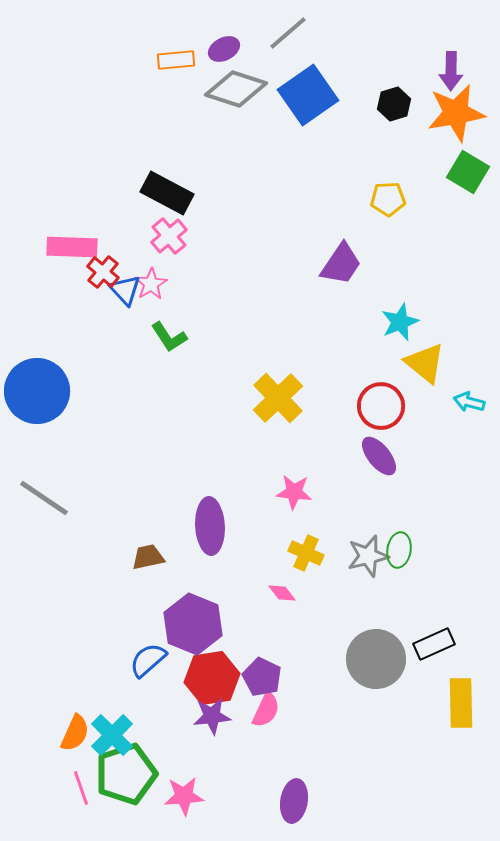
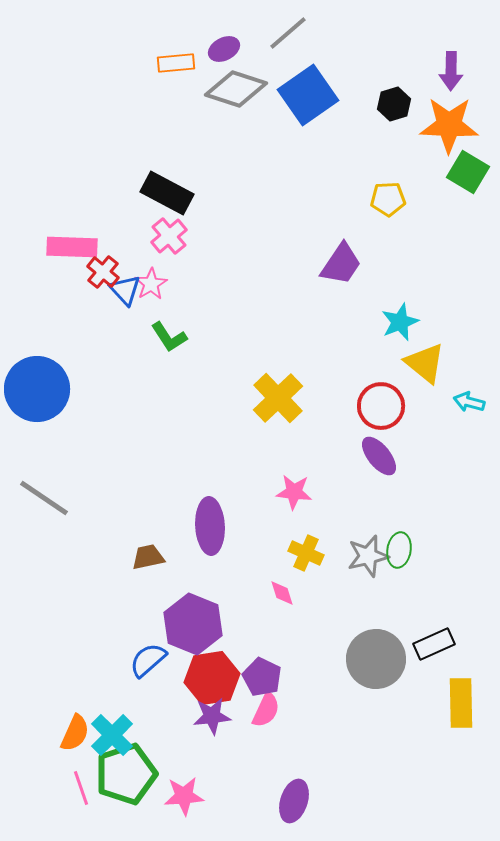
orange rectangle at (176, 60): moved 3 px down
orange star at (456, 113): moved 7 px left, 12 px down; rotated 12 degrees clockwise
blue circle at (37, 391): moved 2 px up
pink diamond at (282, 593): rotated 20 degrees clockwise
purple ellipse at (294, 801): rotated 9 degrees clockwise
